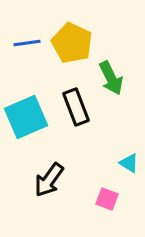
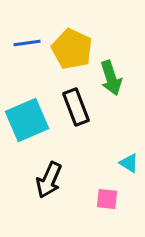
yellow pentagon: moved 6 px down
green arrow: rotated 8 degrees clockwise
cyan square: moved 1 px right, 3 px down
black arrow: rotated 12 degrees counterclockwise
pink square: rotated 15 degrees counterclockwise
